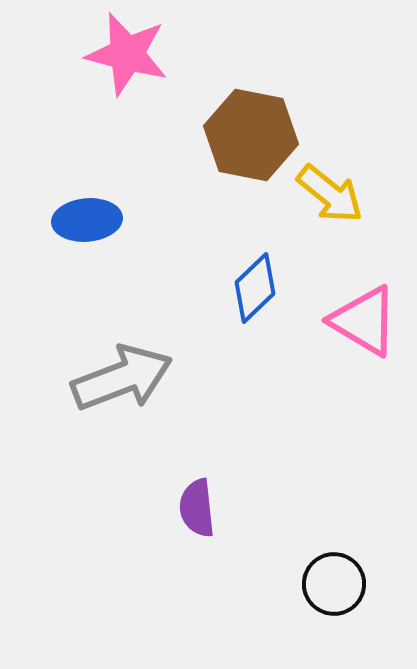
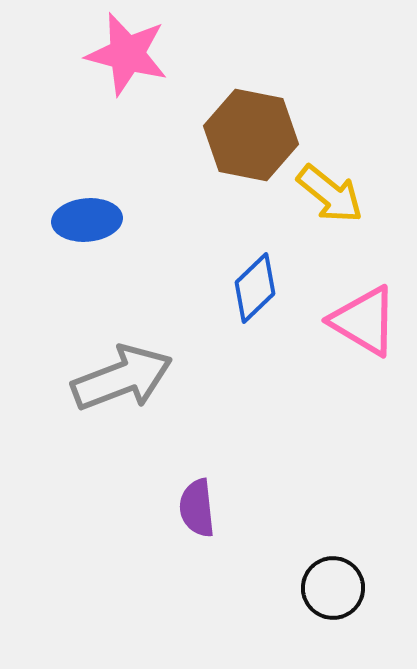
black circle: moved 1 px left, 4 px down
